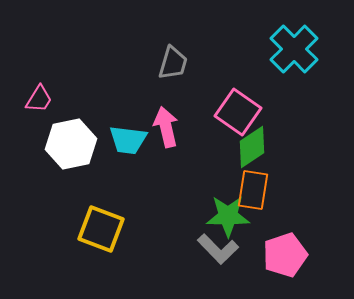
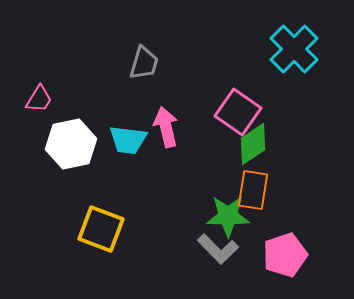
gray trapezoid: moved 29 px left
green diamond: moved 1 px right, 3 px up
